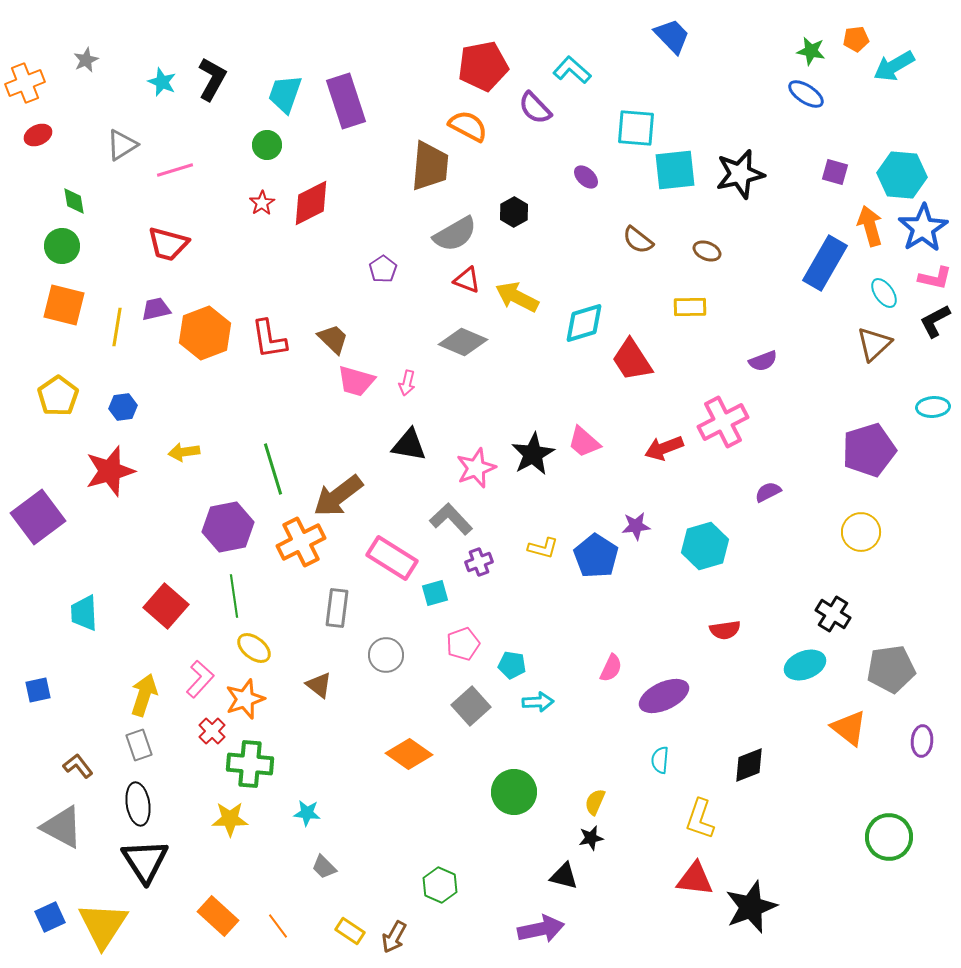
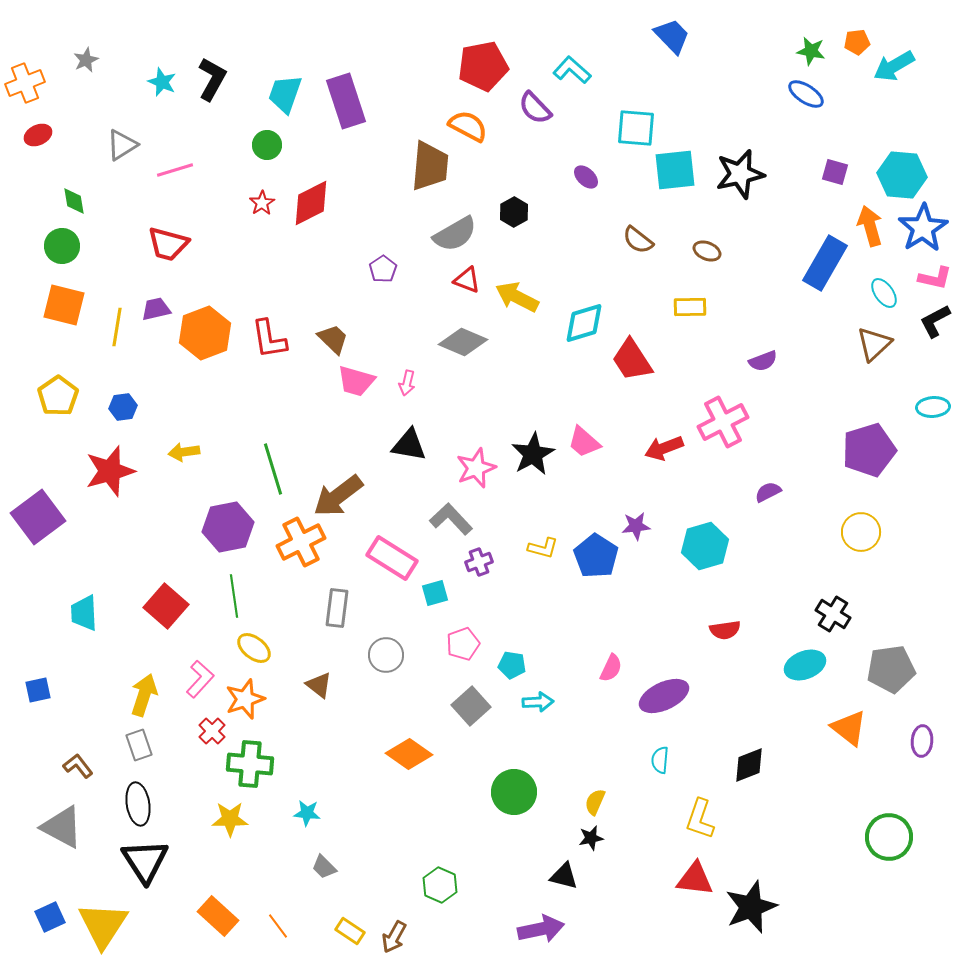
orange pentagon at (856, 39): moved 1 px right, 3 px down
